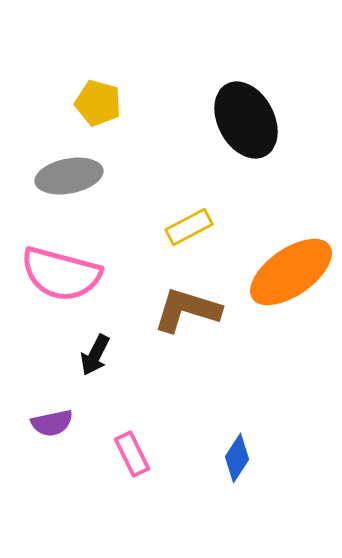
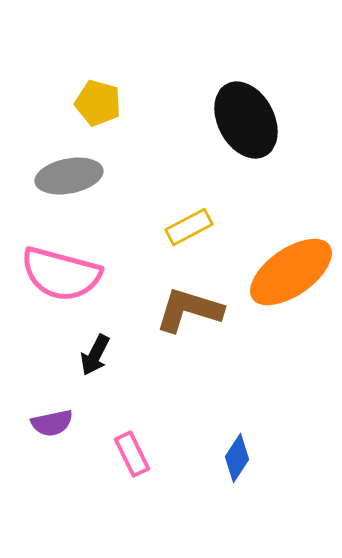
brown L-shape: moved 2 px right
